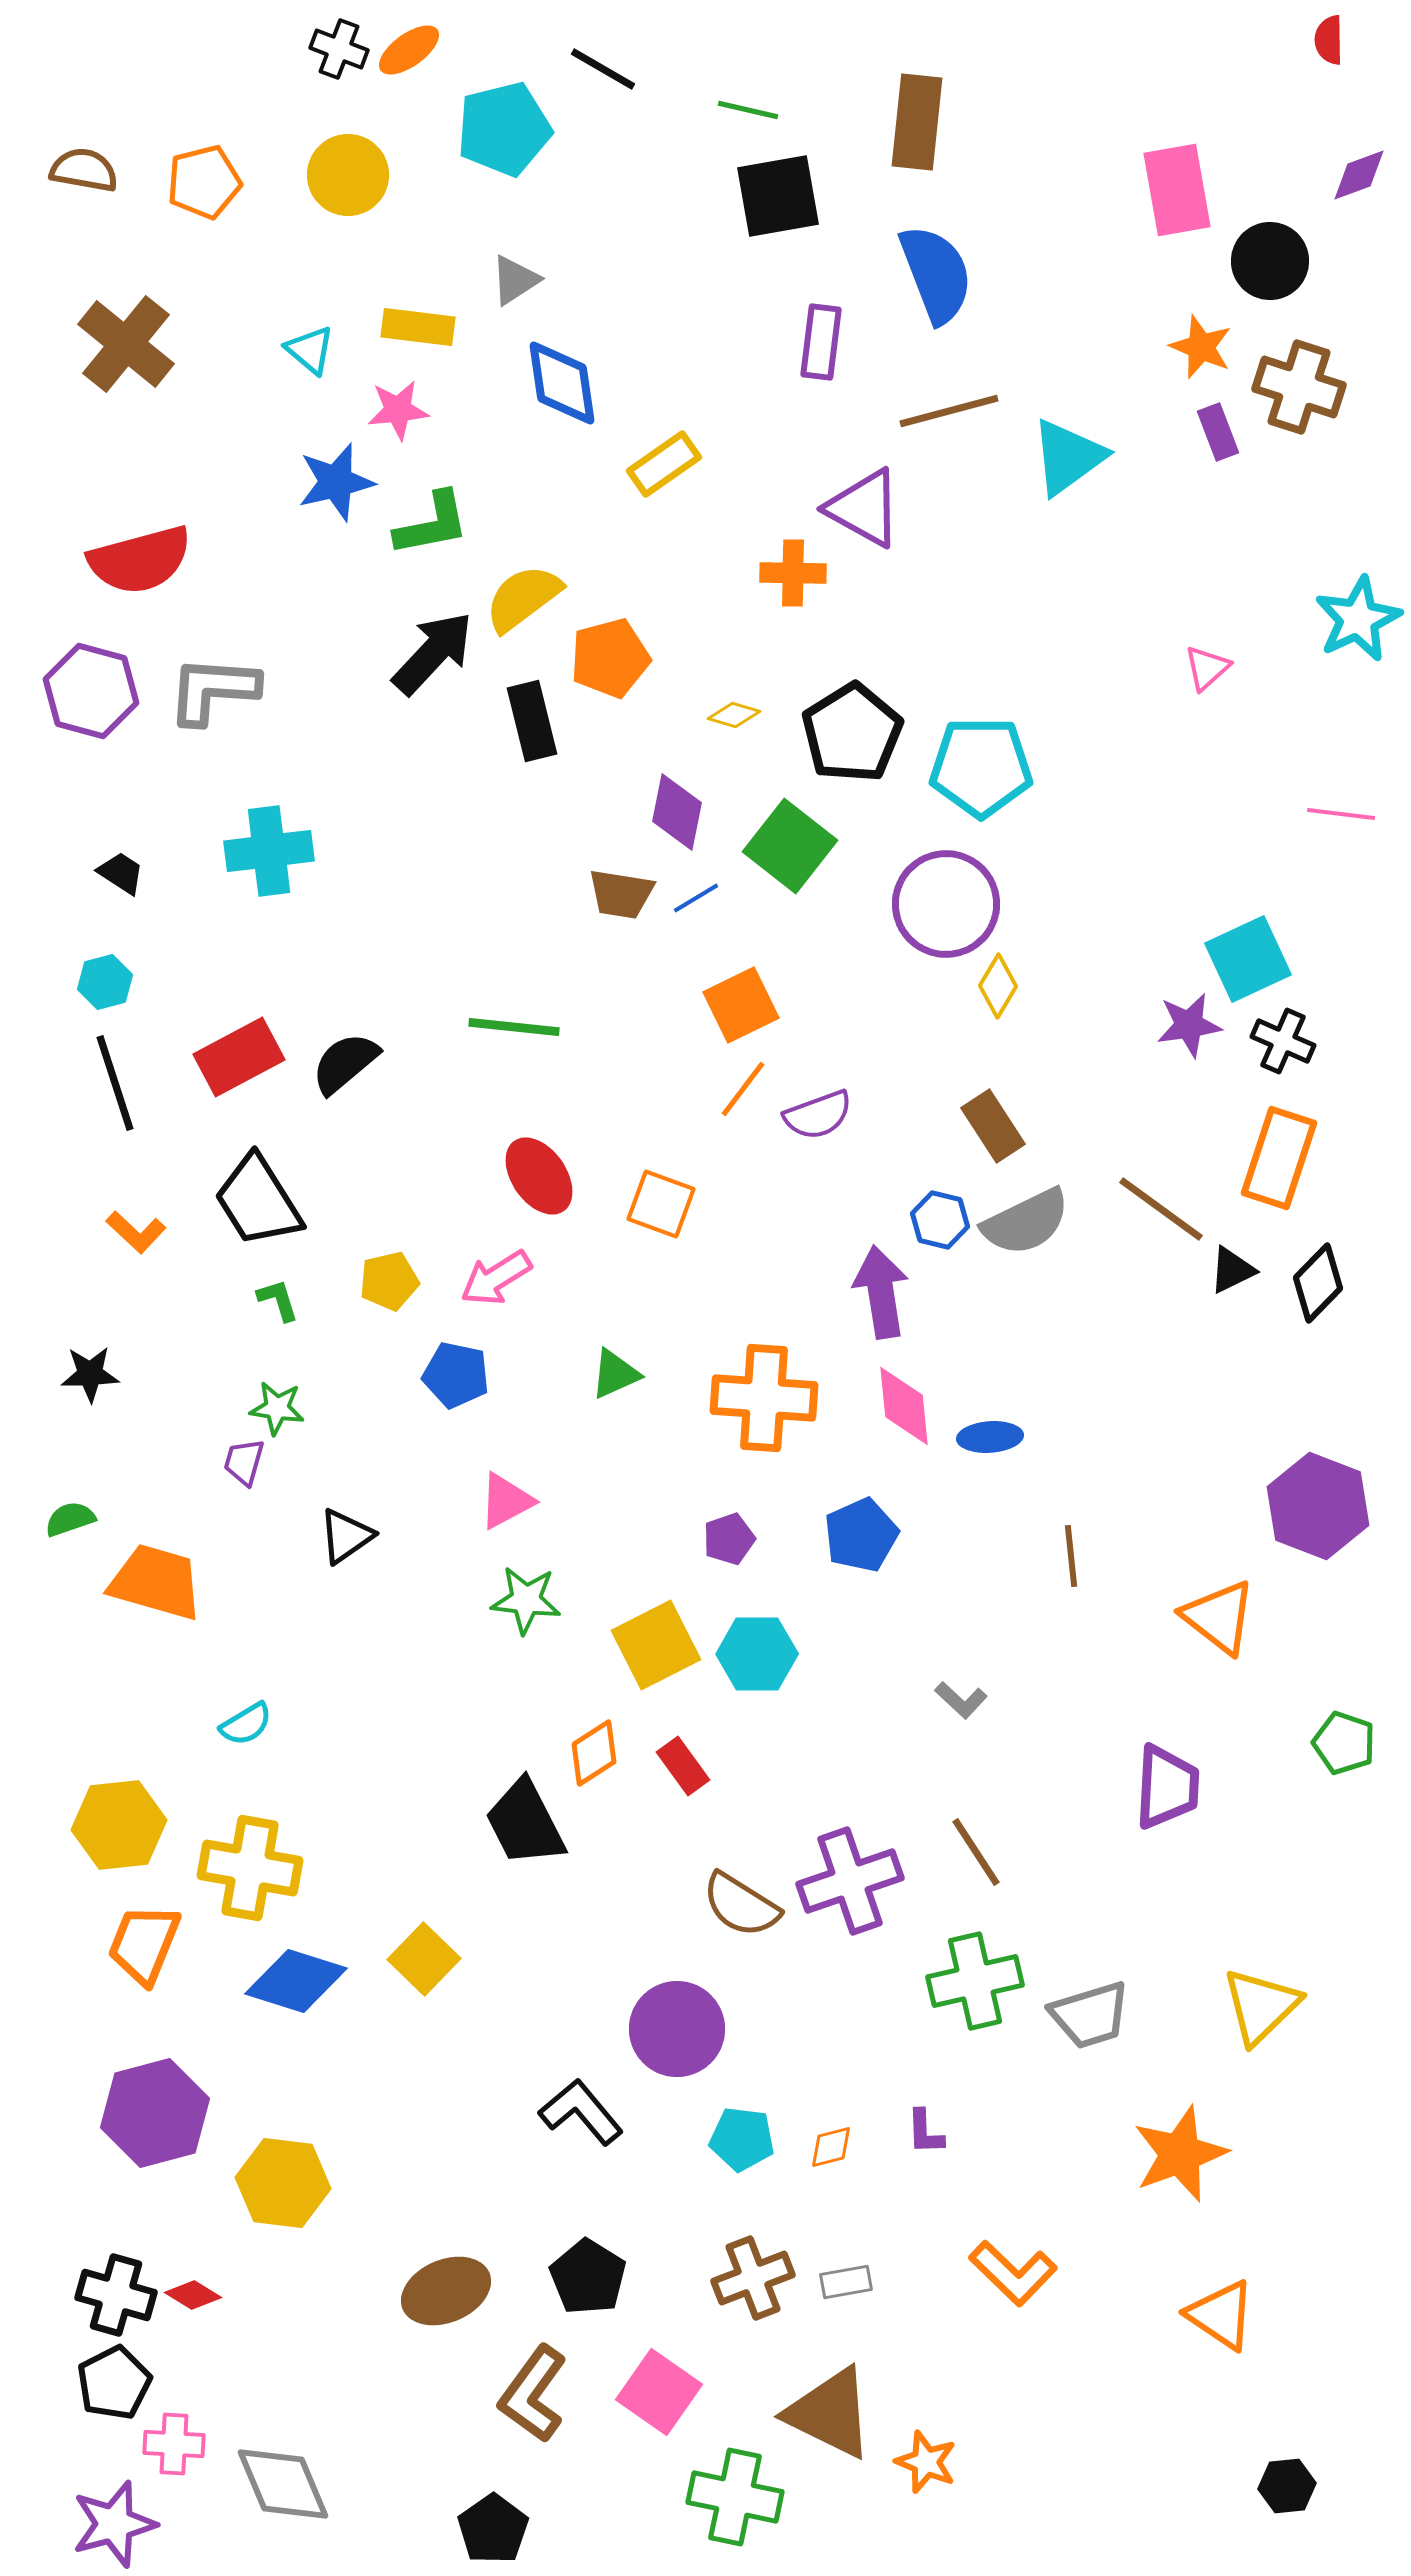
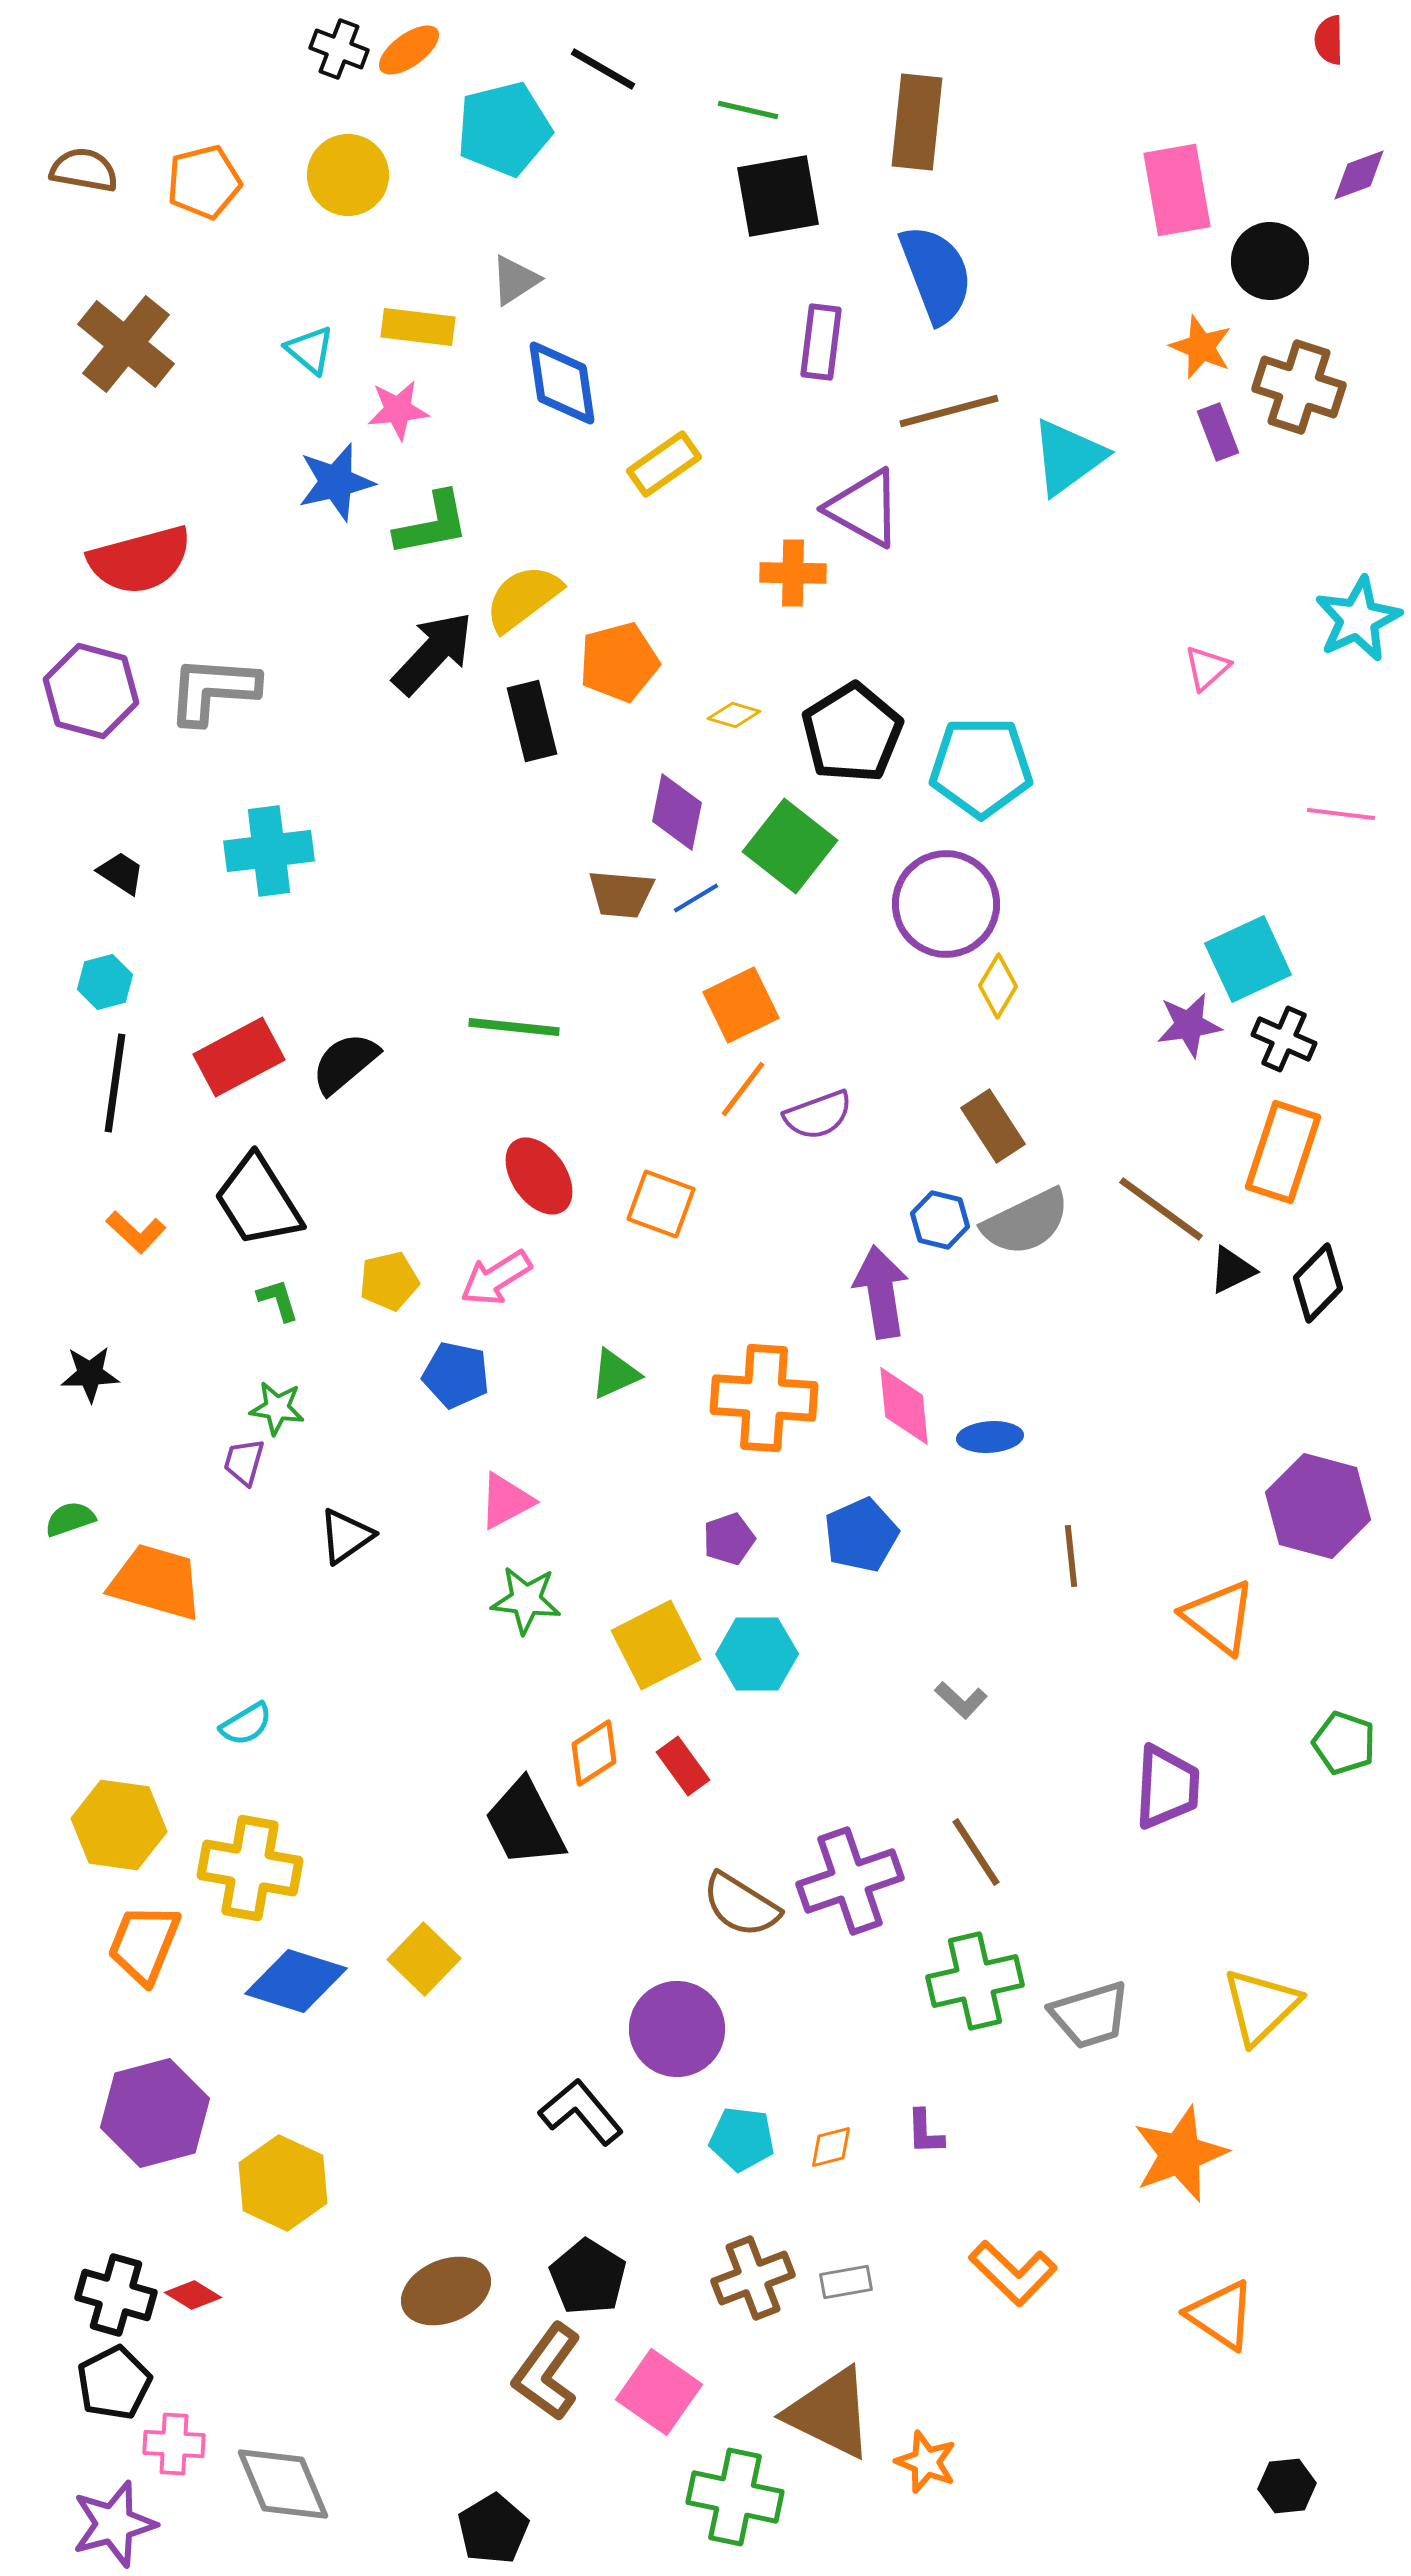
orange pentagon at (610, 658): moved 9 px right, 4 px down
brown trapezoid at (621, 894): rotated 4 degrees counterclockwise
black cross at (1283, 1041): moved 1 px right, 2 px up
black line at (115, 1083): rotated 26 degrees clockwise
orange rectangle at (1279, 1158): moved 4 px right, 6 px up
purple hexagon at (1318, 1506): rotated 6 degrees counterclockwise
yellow hexagon at (119, 1825): rotated 14 degrees clockwise
yellow hexagon at (283, 2183): rotated 18 degrees clockwise
brown L-shape at (533, 2394): moved 14 px right, 22 px up
black pentagon at (493, 2529): rotated 4 degrees clockwise
